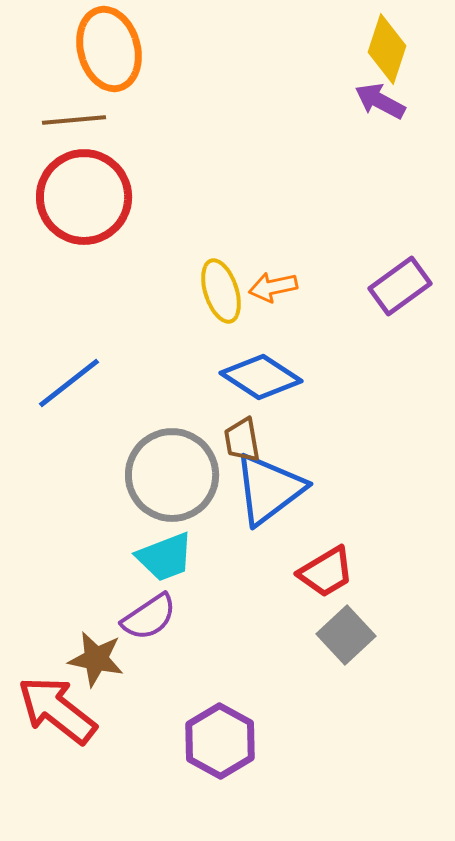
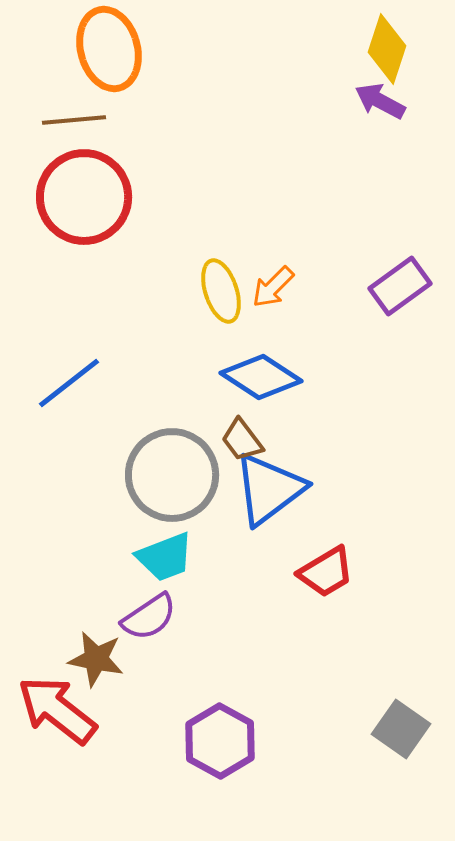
orange arrow: rotated 33 degrees counterclockwise
brown trapezoid: rotated 27 degrees counterclockwise
gray square: moved 55 px right, 94 px down; rotated 12 degrees counterclockwise
